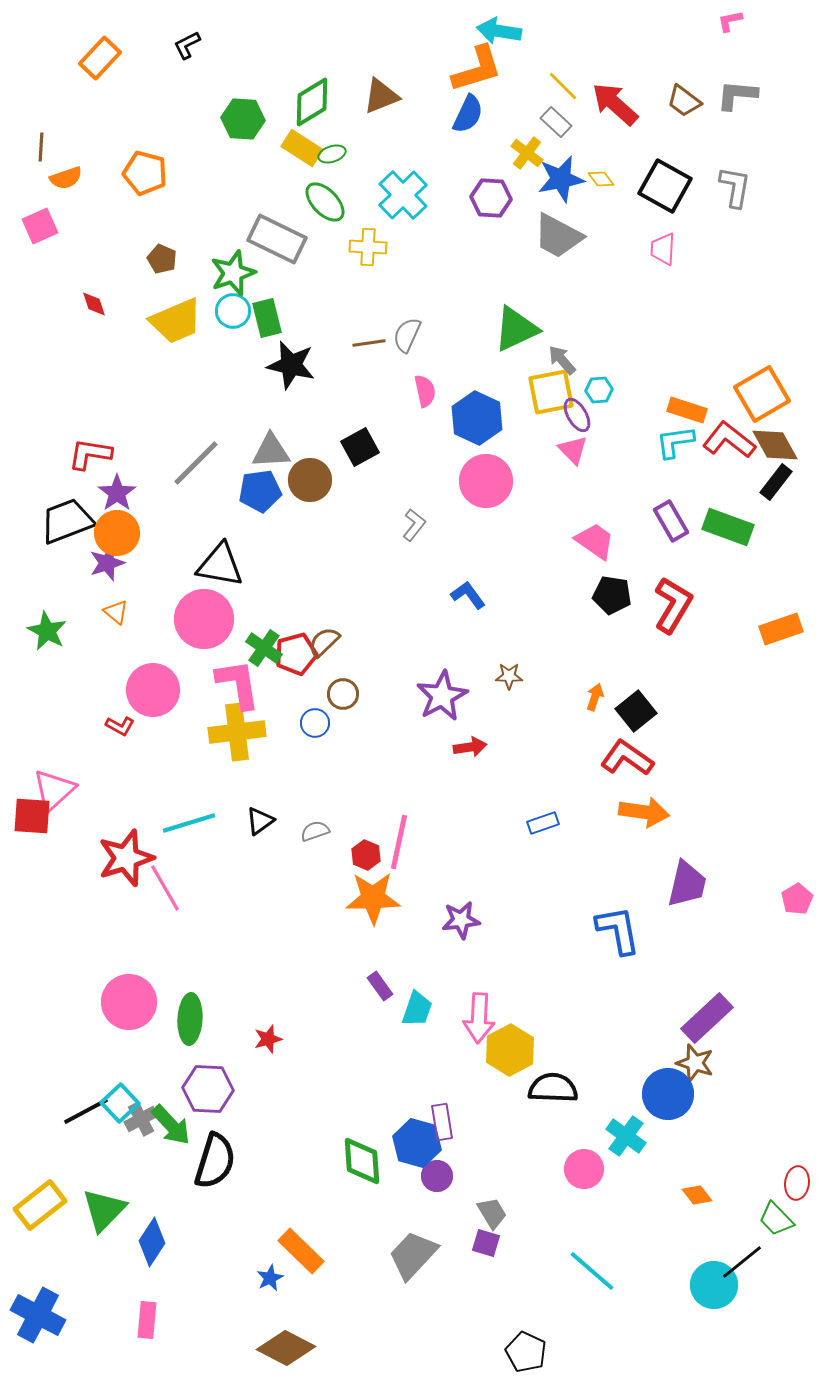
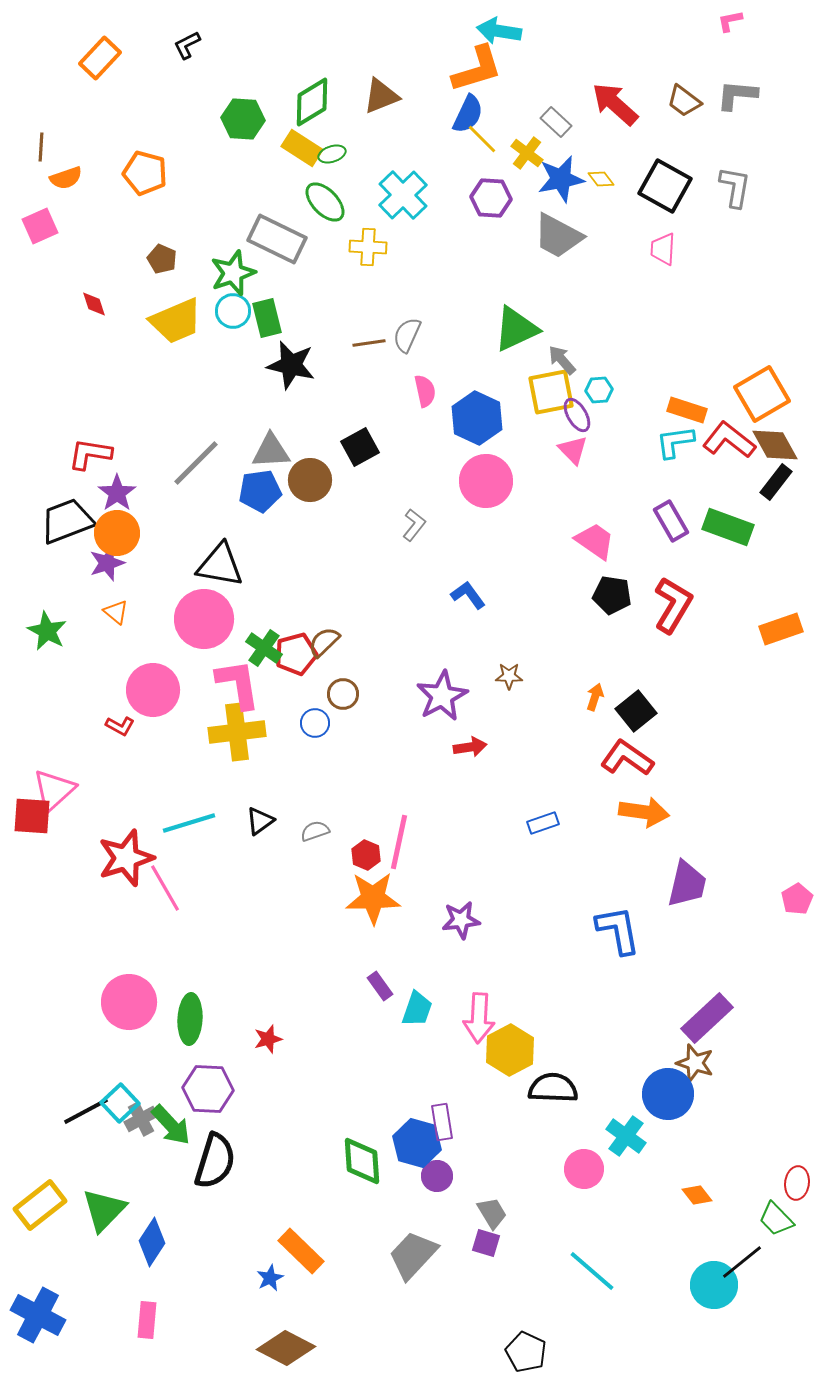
yellow line at (563, 86): moved 81 px left, 53 px down
